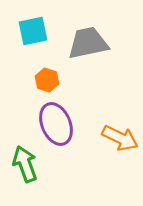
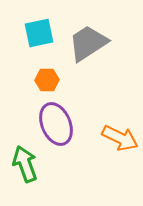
cyan square: moved 6 px right, 2 px down
gray trapezoid: rotated 21 degrees counterclockwise
orange hexagon: rotated 20 degrees counterclockwise
